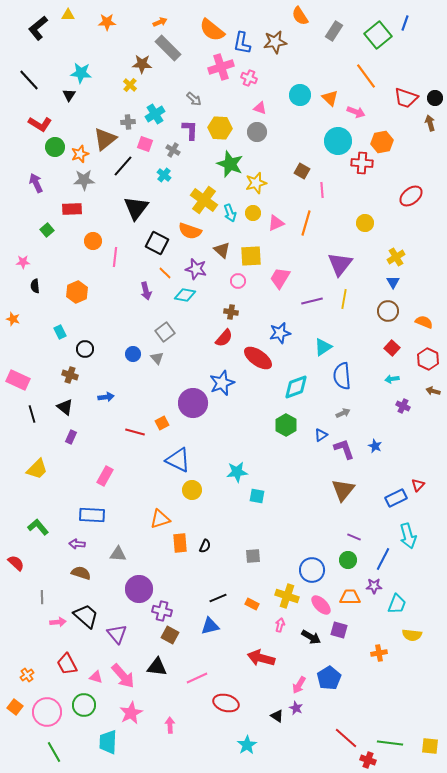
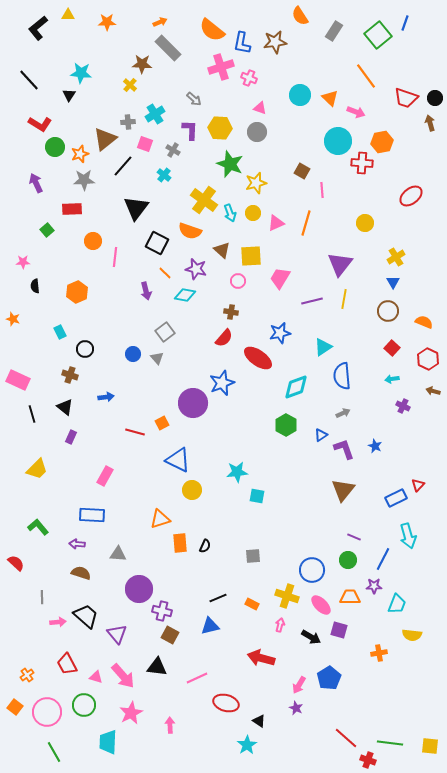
black triangle at (277, 716): moved 18 px left, 5 px down
